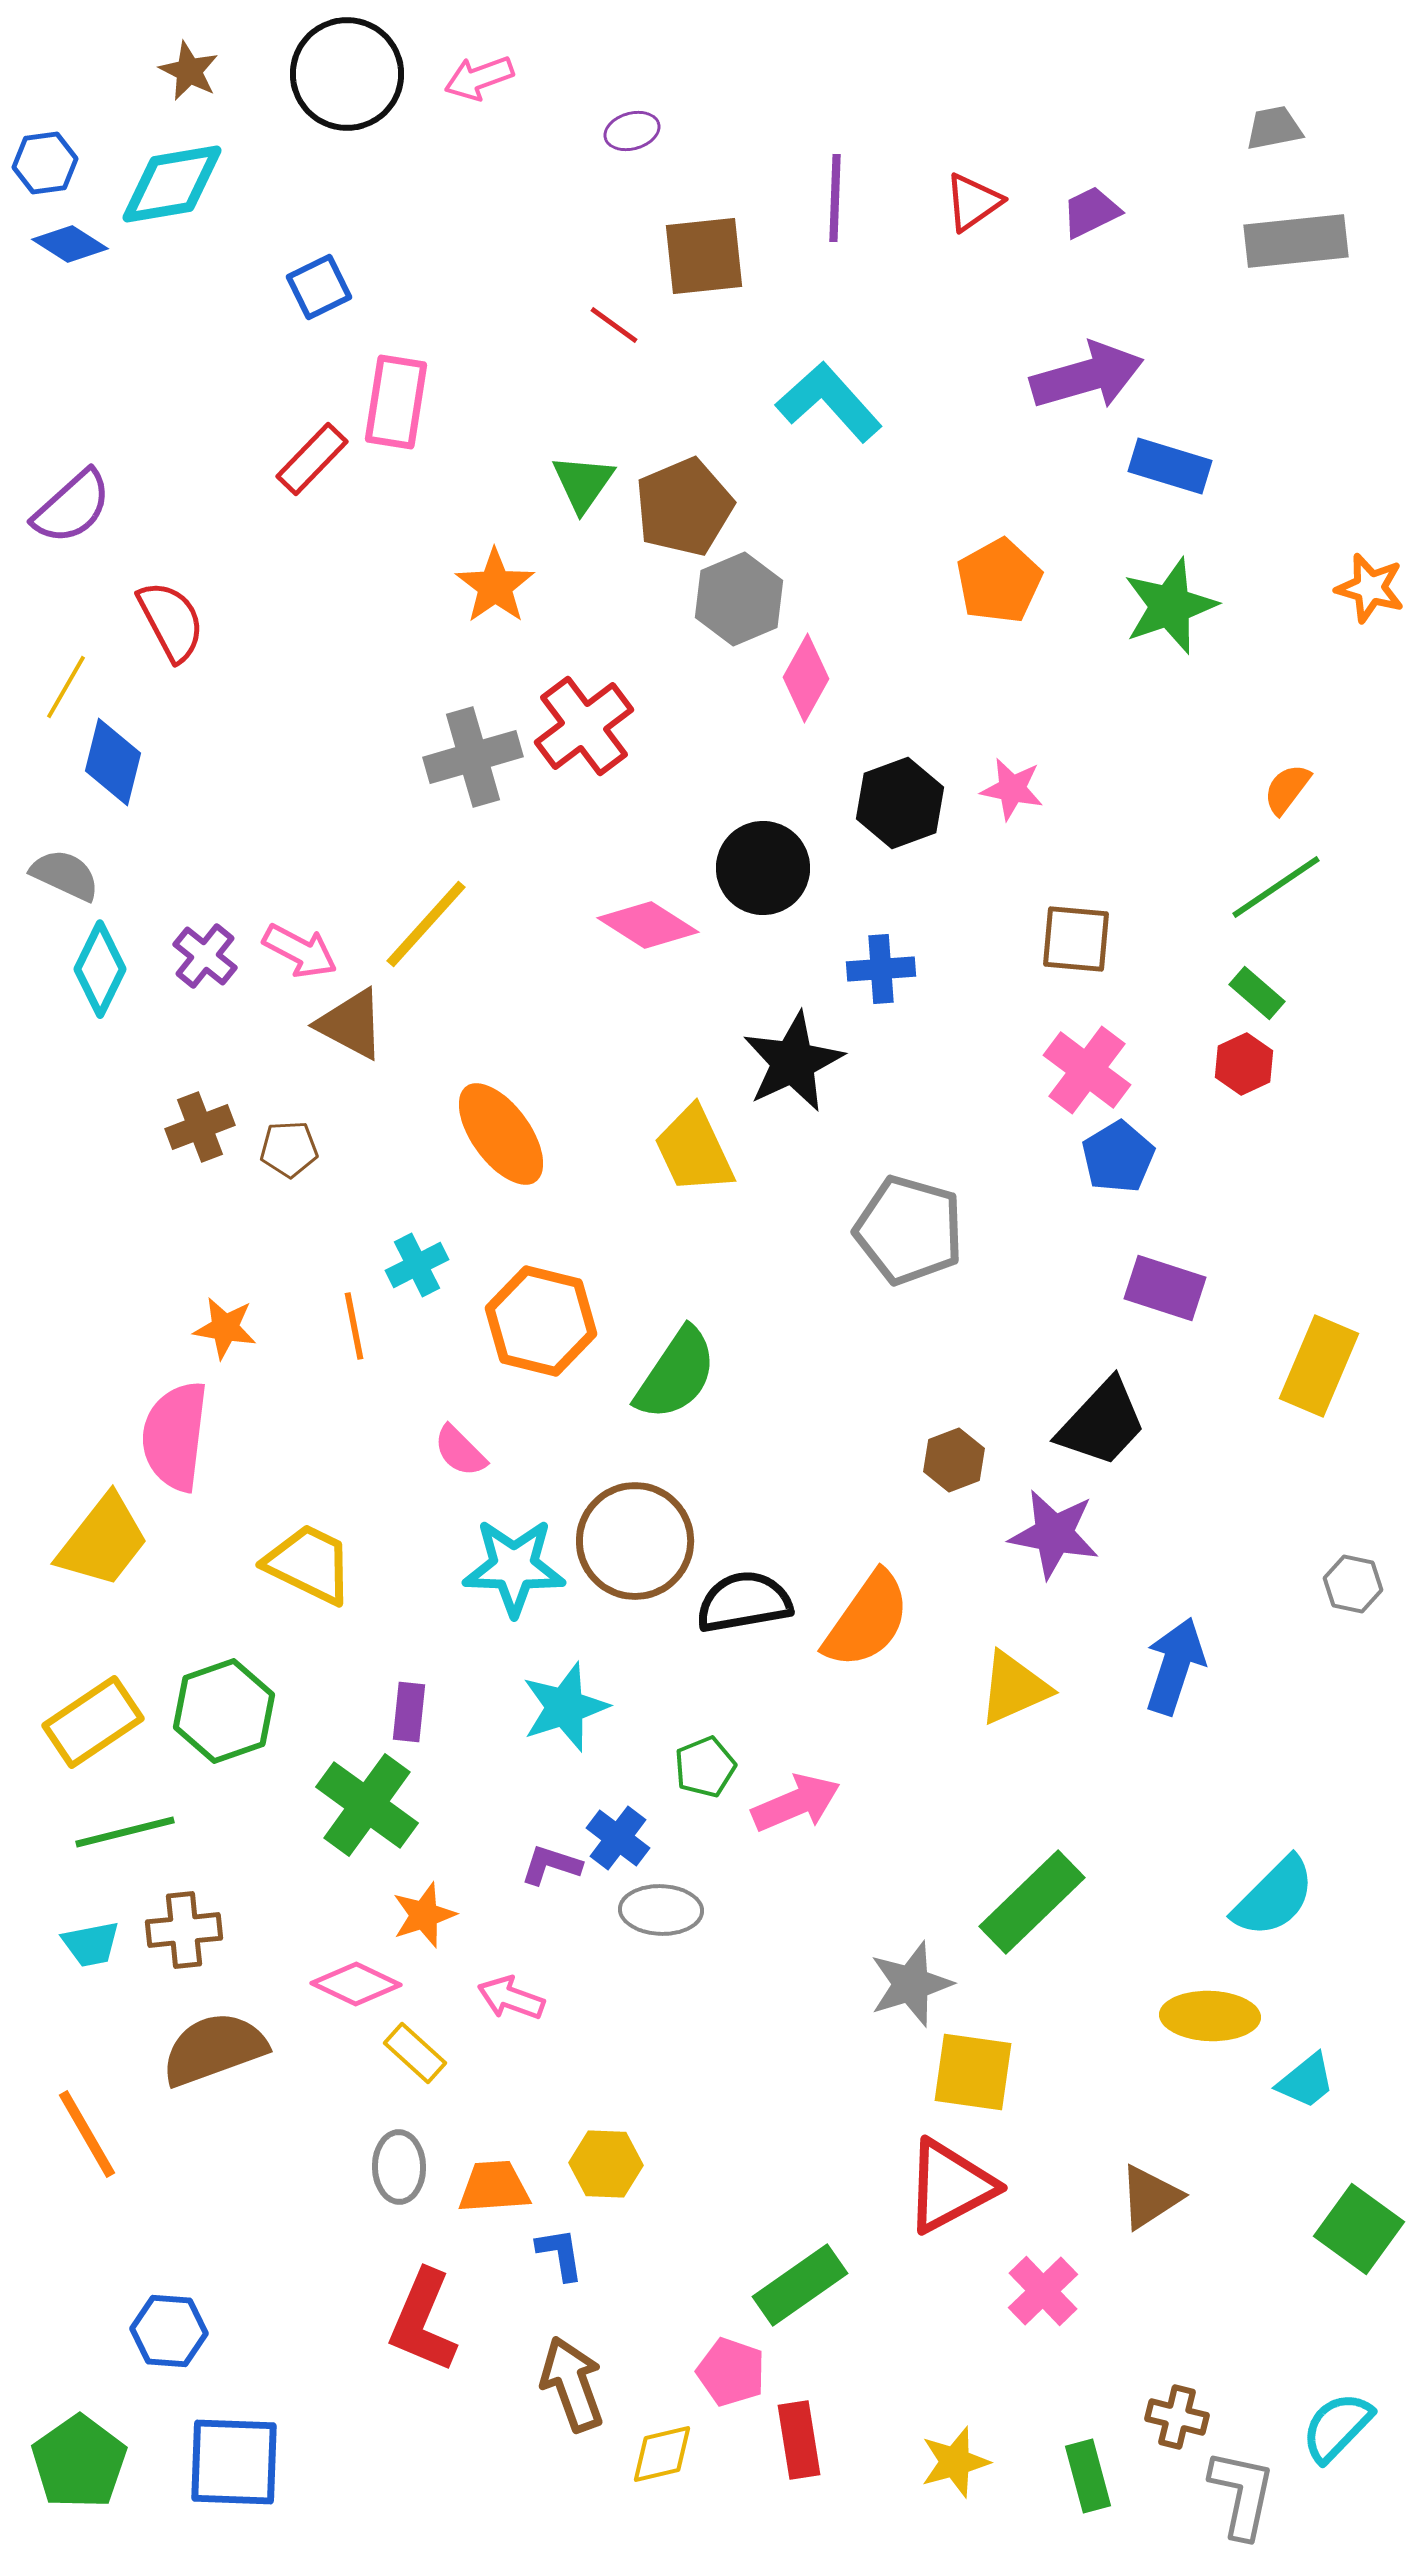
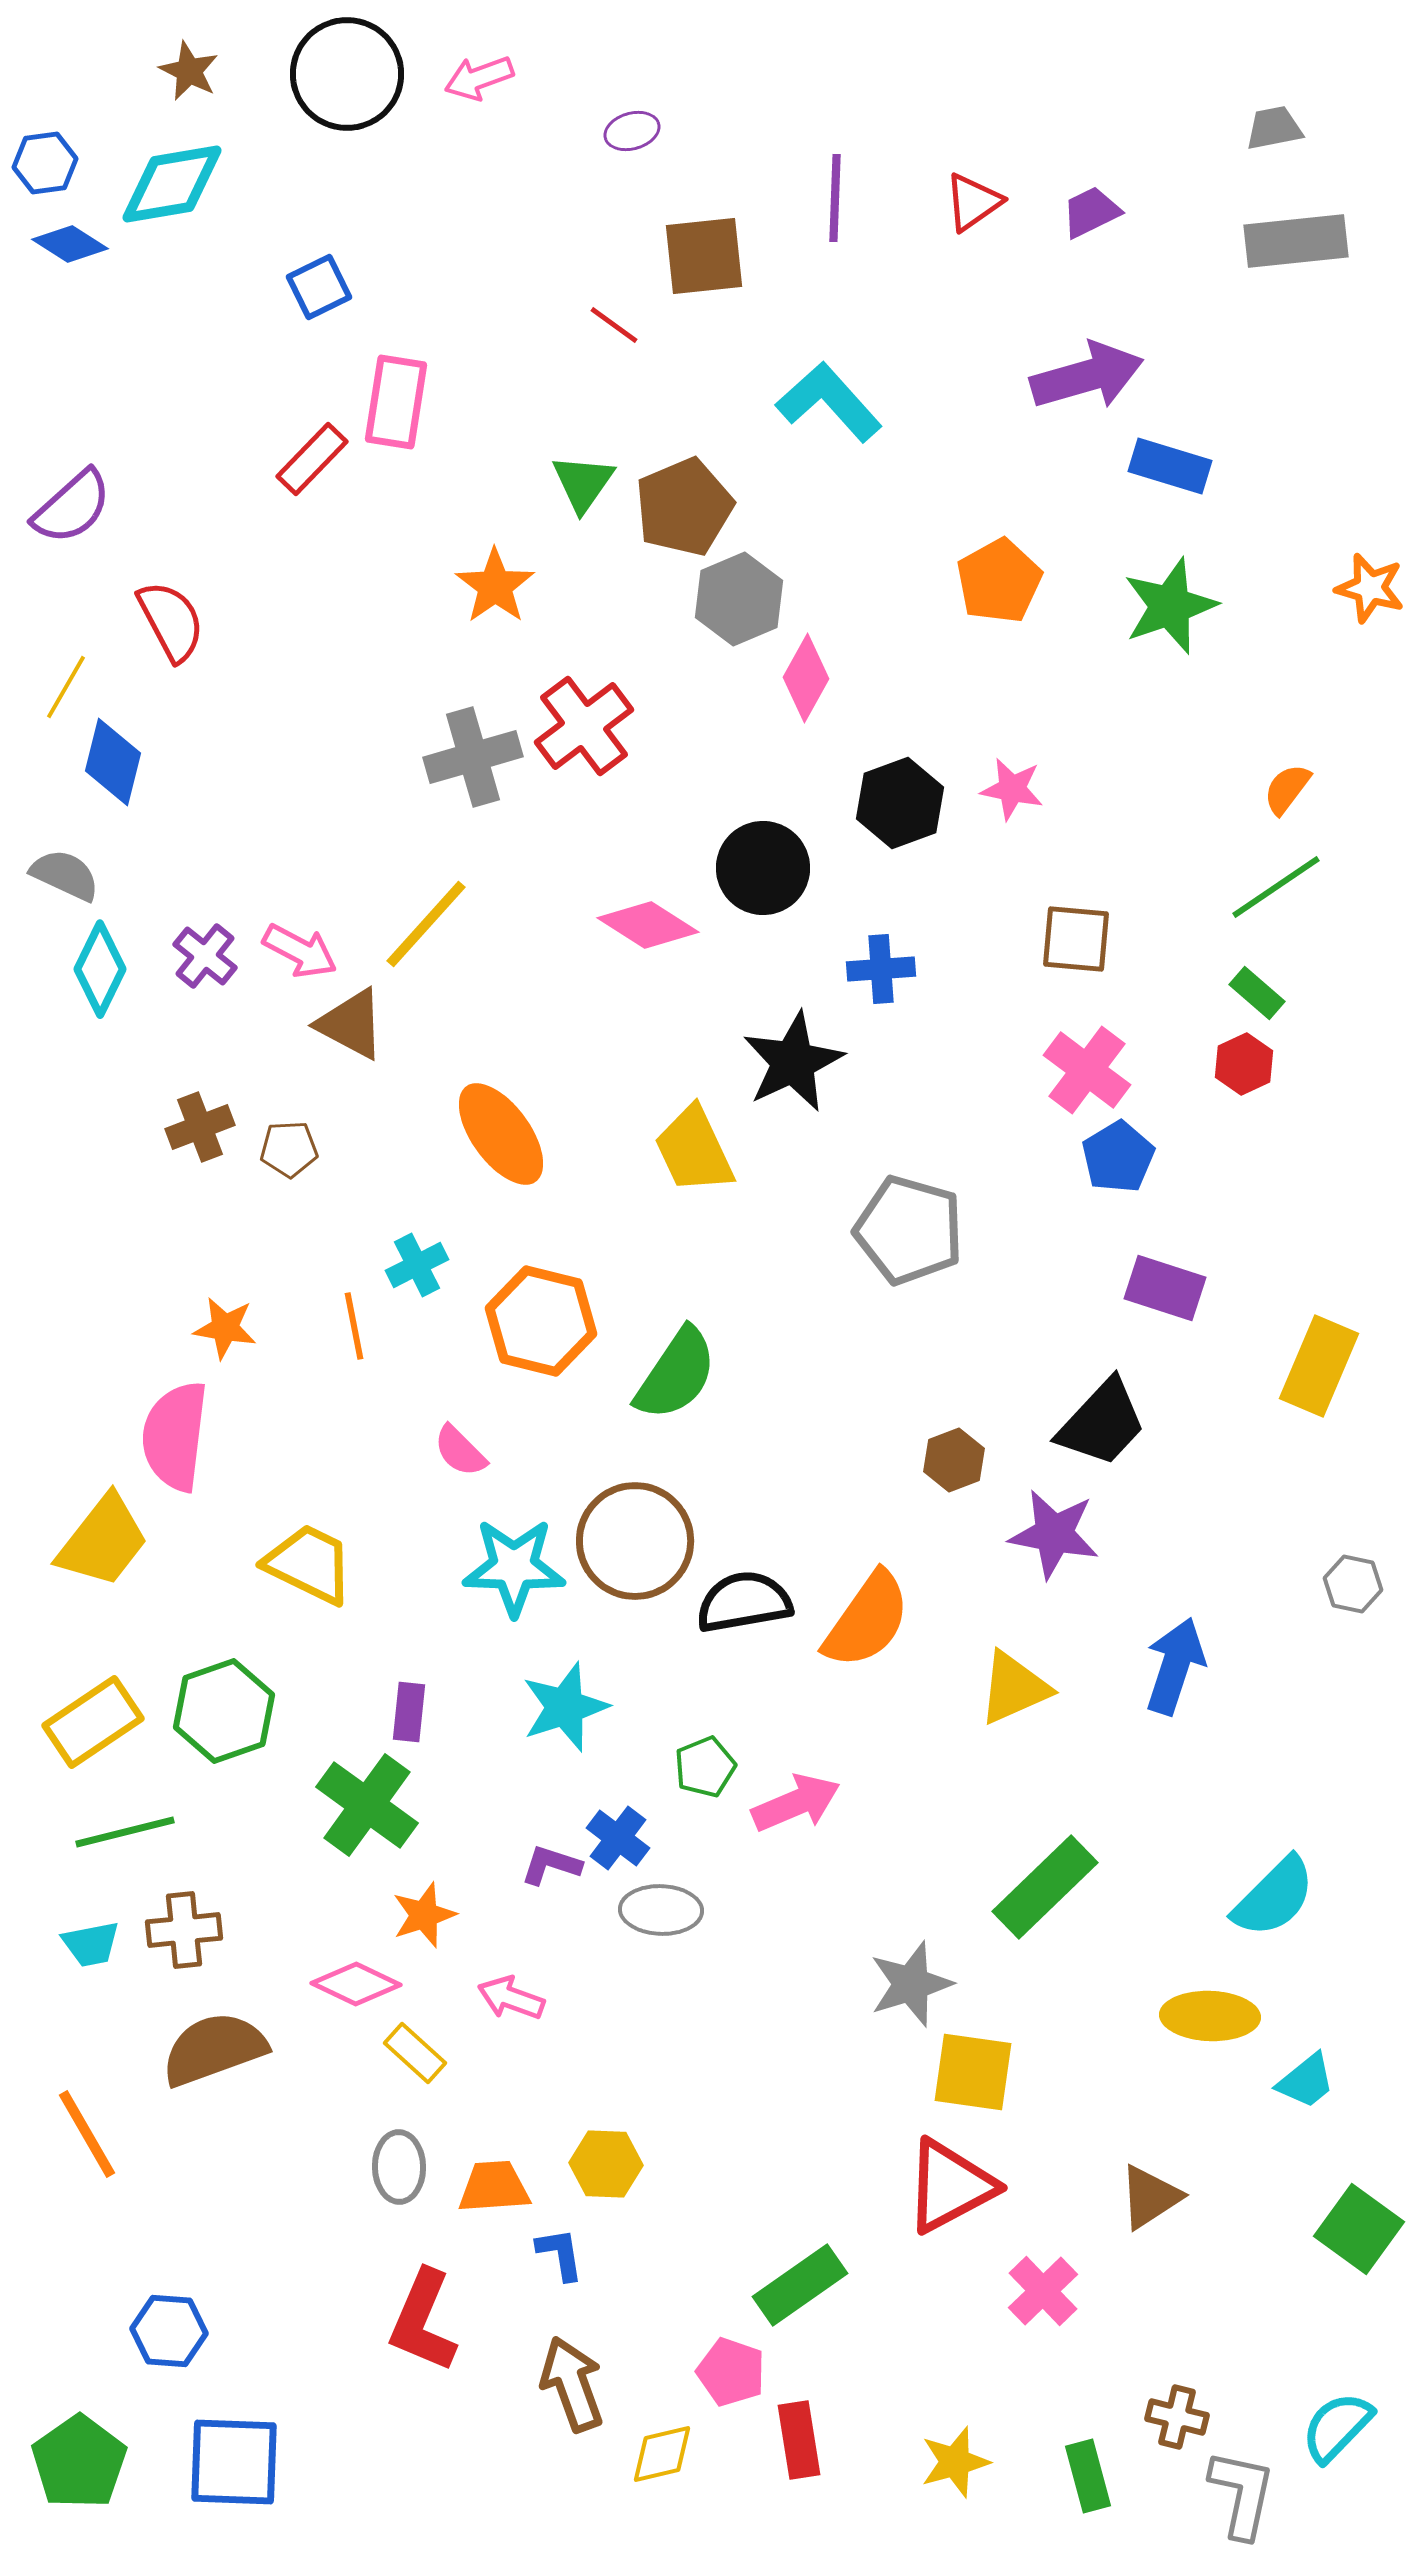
green rectangle at (1032, 1902): moved 13 px right, 15 px up
